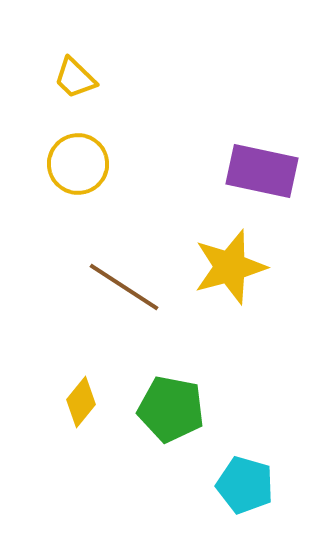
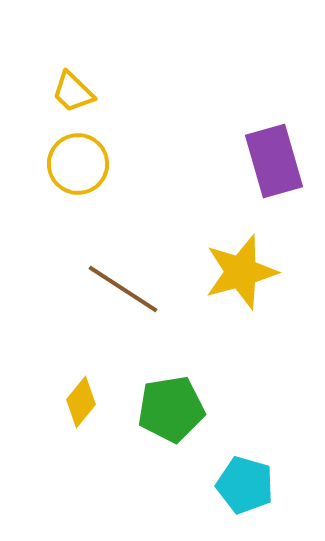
yellow trapezoid: moved 2 px left, 14 px down
purple rectangle: moved 12 px right, 10 px up; rotated 62 degrees clockwise
yellow star: moved 11 px right, 5 px down
brown line: moved 1 px left, 2 px down
green pentagon: rotated 20 degrees counterclockwise
